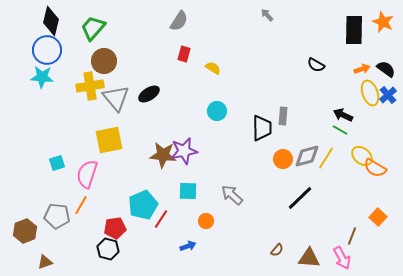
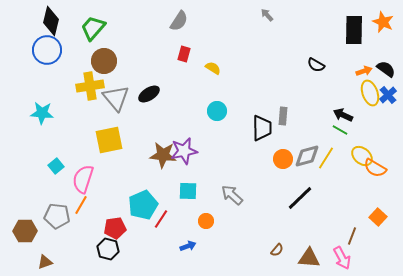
orange arrow at (362, 69): moved 2 px right, 2 px down
cyan star at (42, 77): moved 36 px down
cyan square at (57, 163): moved 1 px left, 3 px down; rotated 21 degrees counterclockwise
pink semicircle at (87, 174): moved 4 px left, 5 px down
brown hexagon at (25, 231): rotated 20 degrees clockwise
